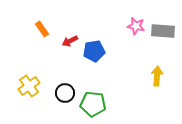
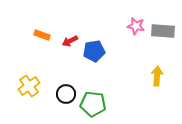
orange rectangle: moved 6 px down; rotated 35 degrees counterclockwise
black circle: moved 1 px right, 1 px down
